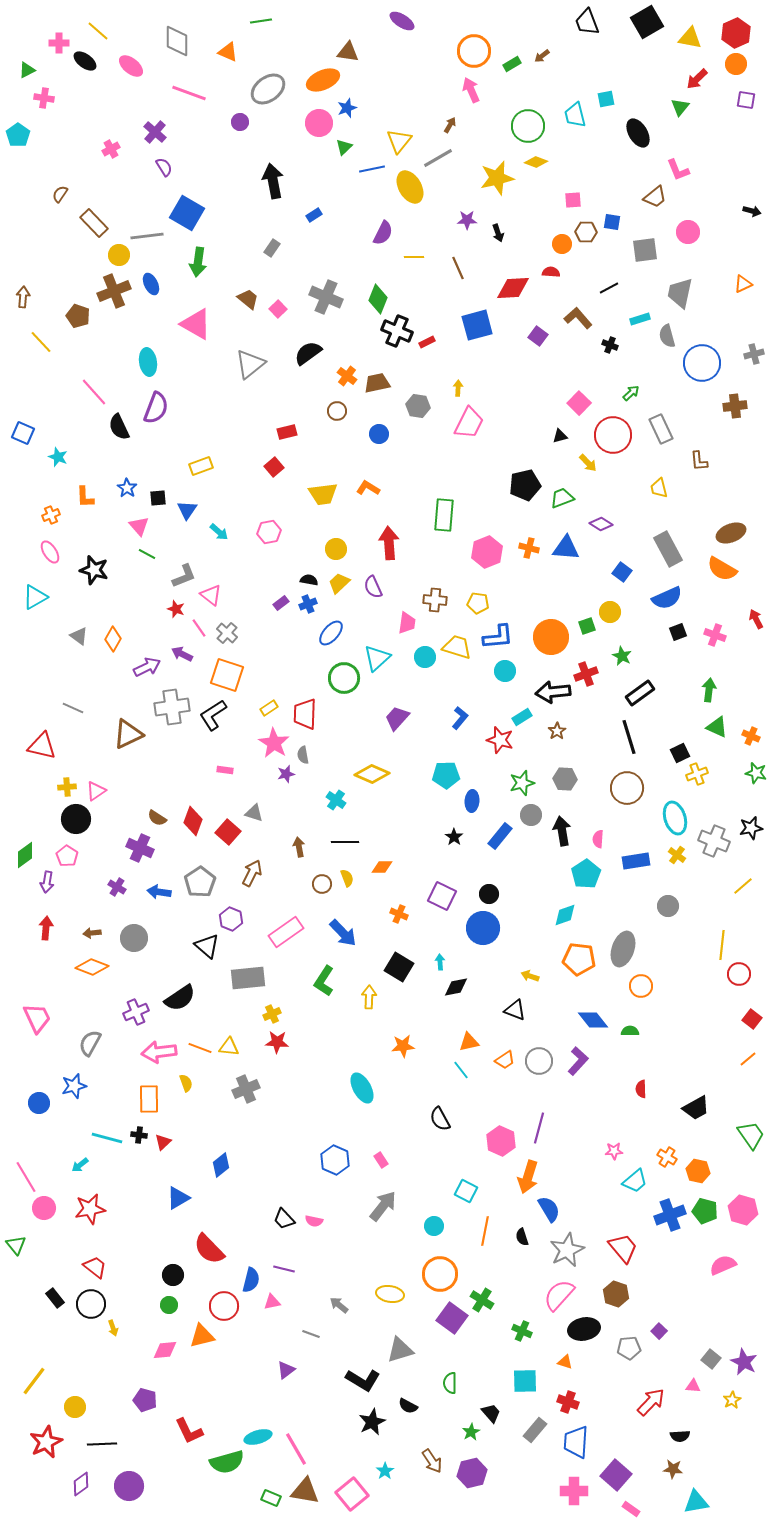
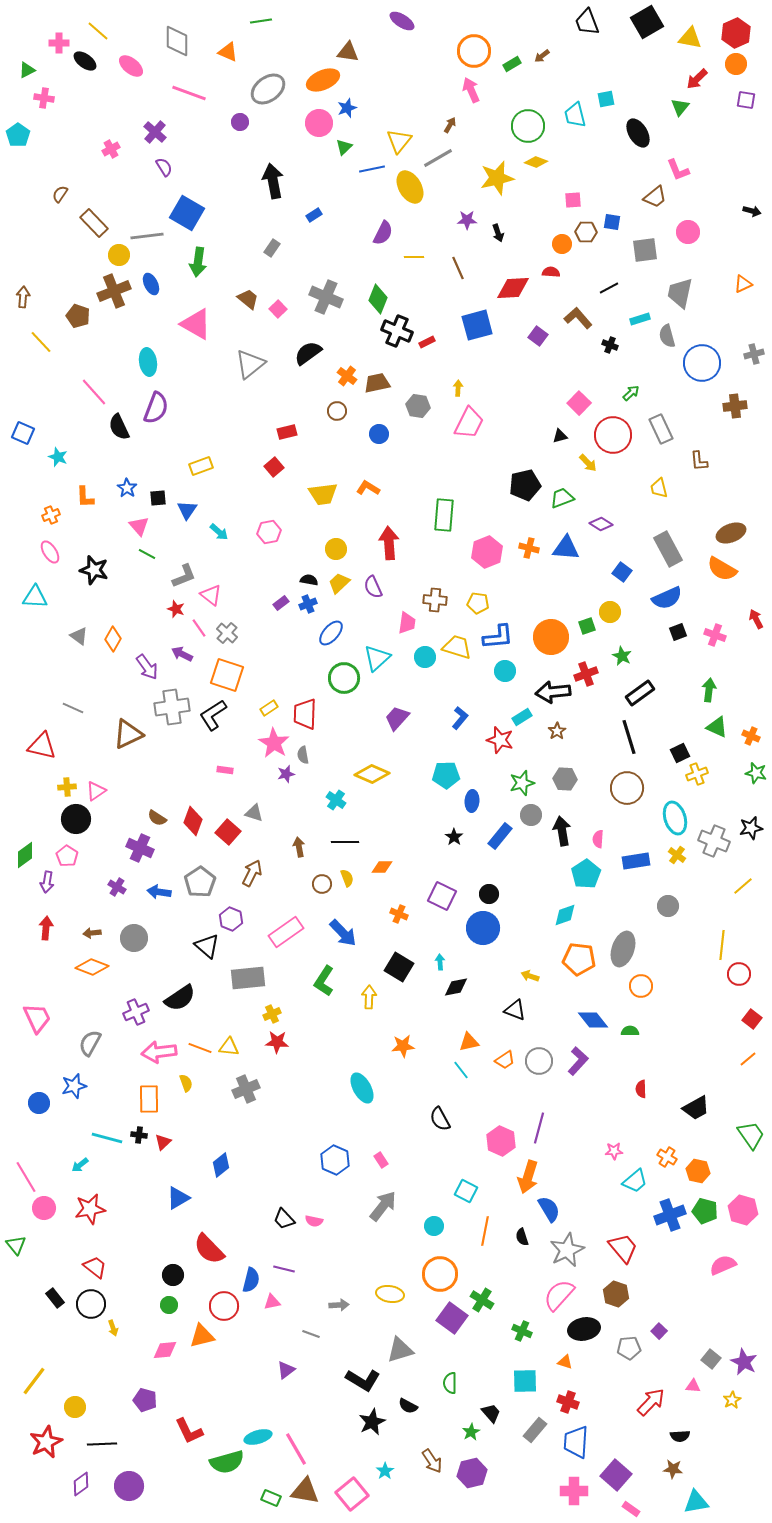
cyan triangle at (35, 597): rotated 32 degrees clockwise
purple arrow at (147, 667): rotated 80 degrees clockwise
gray arrow at (339, 1305): rotated 138 degrees clockwise
